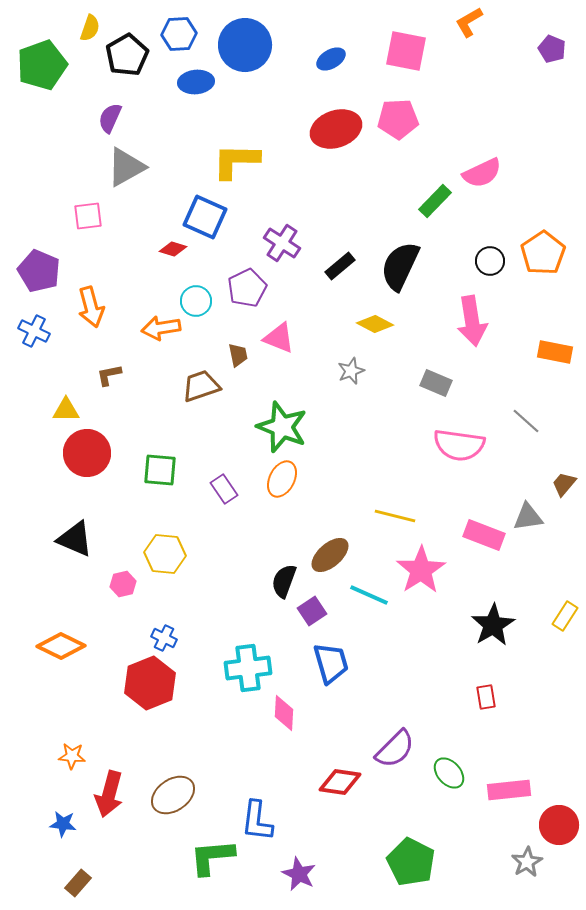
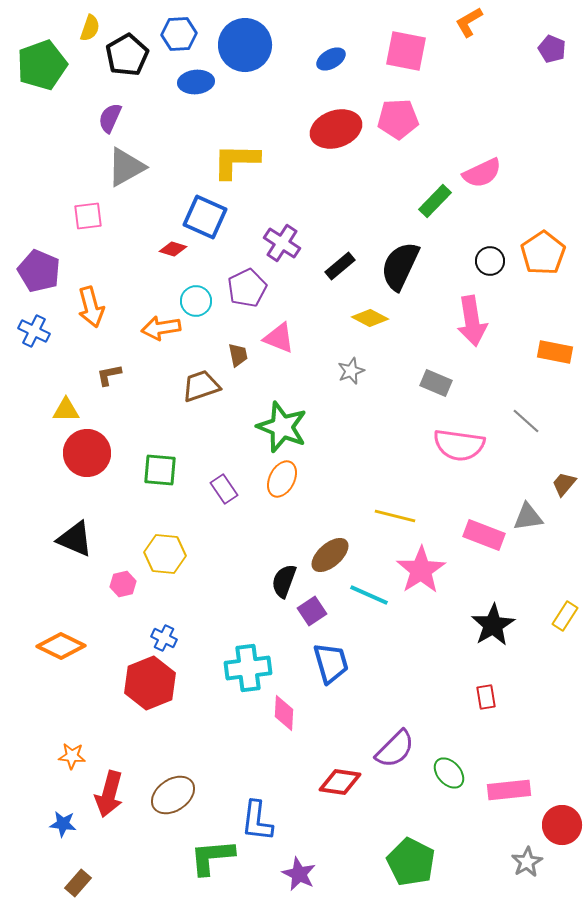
yellow diamond at (375, 324): moved 5 px left, 6 px up
red circle at (559, 825): moved 3 px right
